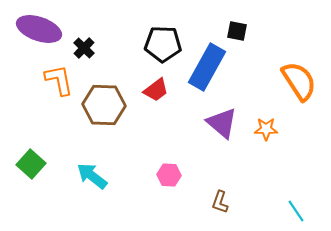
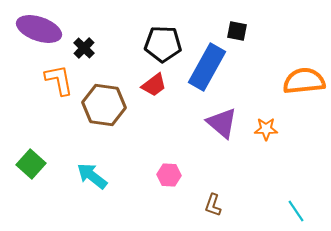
orange semicircle: moved 5 px right; rotated 63 degrees counterclockwise
red trapezoid: moved 2 px left, 5 px up
brown hexagon: rotated 6 degrees clockwise
brown L-shape: moved 7 px left, 3 px down
